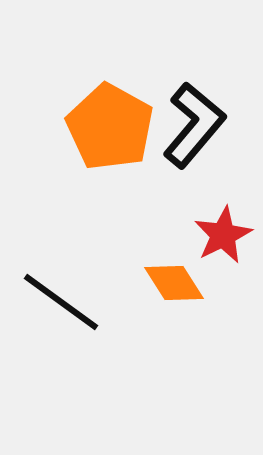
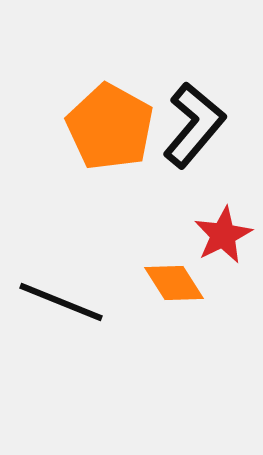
black line: rotated 14 degrees counterclockwise
